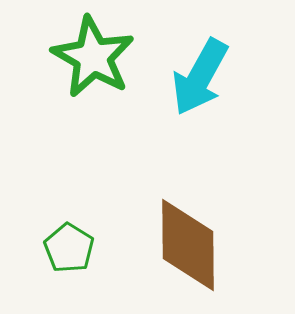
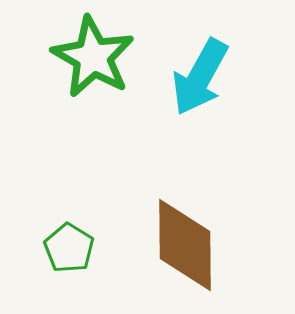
brown diamond: moved 3 px left
